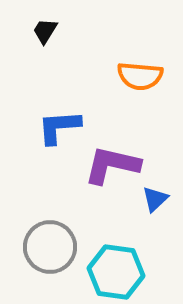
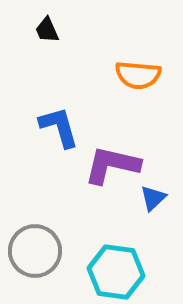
black trapezoid: moved 2 px right, 1 px up; rotated 56 degrees counterclockwise
orange semicircle: moved 2 px left, 1 px up
blue L-shape: rotated 78 degrees clockwise
blue triangle: moved 2 px left, 1 px up
gray circle: moved 15 px left, 4 px down
